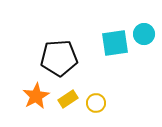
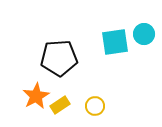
cyan square: moved 1 px up
yellow rectangle: moved 8 px left, 6 px down
yellow circle: moved 1 px left, 3 px down
